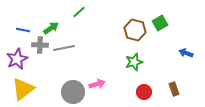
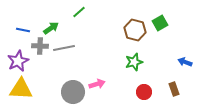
gray cross: moved 1 px down
blue arrow: moved 1 px left, 9 px down
purple star: moved 1 px right, 2 px down
yellow triangle: moved 2 px left; rotated 40 degrees clockwise
